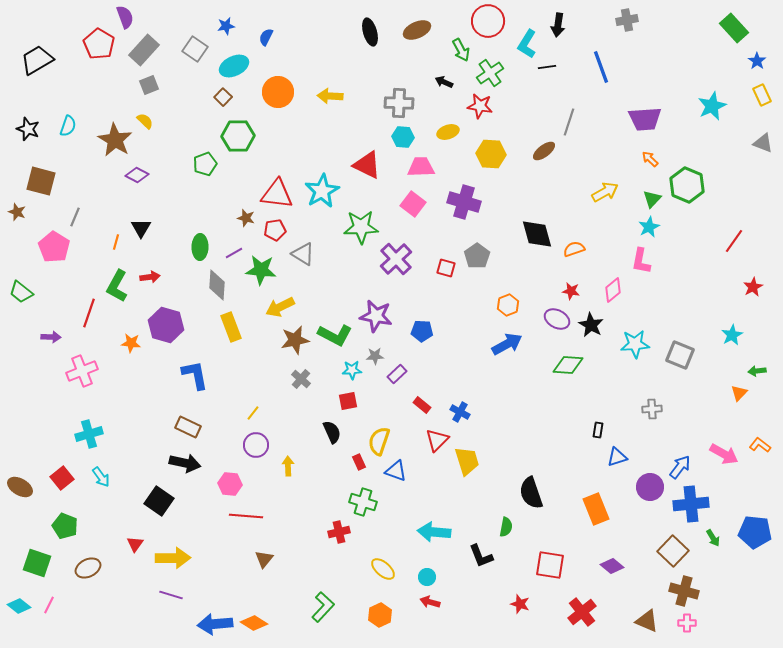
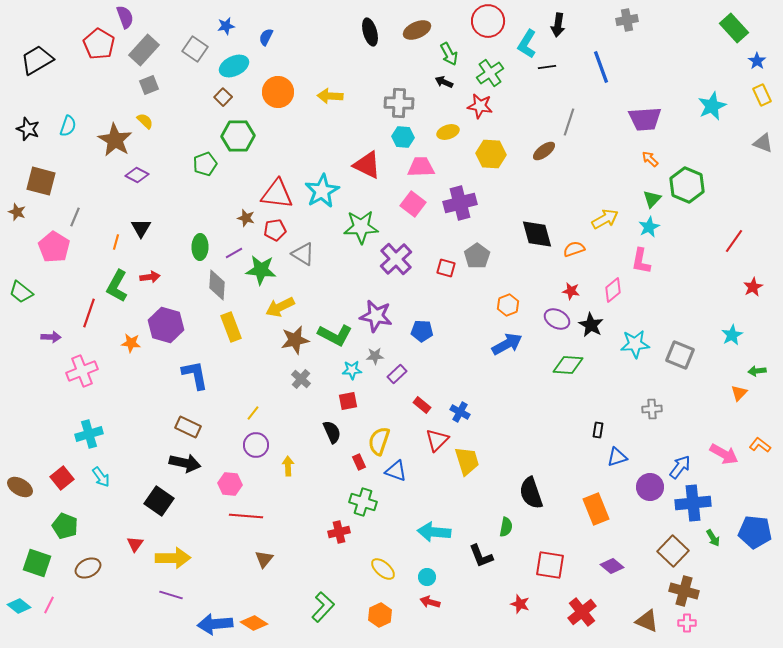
green arrow at (461, 50): moved 12 px left, 4 px down
yellow arrow at (605, 192): moved 27 px down
purple cross at (464, 202): moved 4 px left, 1 px down; rotated 32 degrees counterclockwise
blue cross at (691, 504): moved 2 px right, 1 px up
